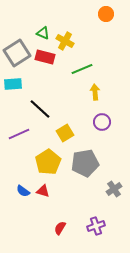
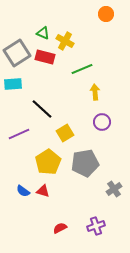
black line: moved 2 px right
red semicircle: rotated 32 degrees clockwise
